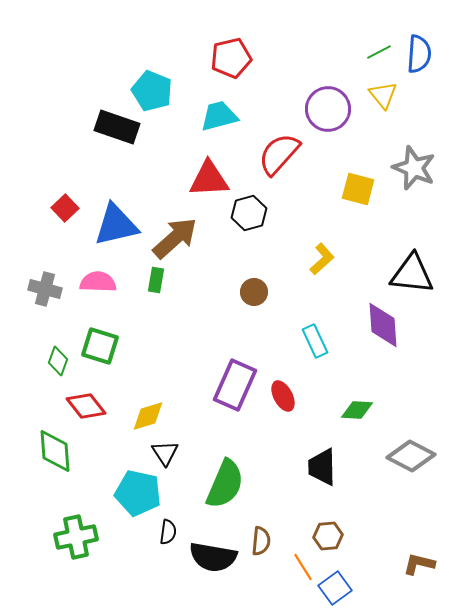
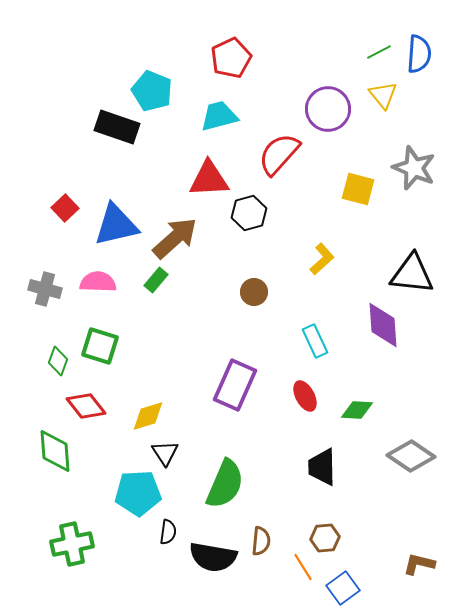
red pentagon at (231, 58): rotated 12 degrees counterclockwise
green rectangle at (156, 280): rotated 30 degrees clockwise
red ellipse at (283, 396): moved 22 px right
gray diamond at (411, 456): rotated 6 degrees clockwise
cyan pentagon at (138, 493): rotated 15 degrees counterclockwise
brown hexagon at (328, 536): moved 3 px left, 2 px down
green cross at (76, 537): moved 4 px left, 7 px down
blue square at (335, 588): moved 8 px right
